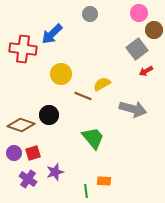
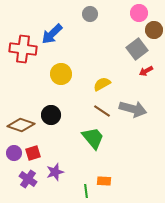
brown line: moved 19 px right, 15 px down; rotated 12 degrees clockwise
black circle: moved 2 px right
